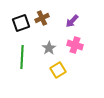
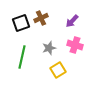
brown cross: moved 1 px left
gray star: rotated 16 degrees clockwise
green line: rotated 10 degrees clockwise
